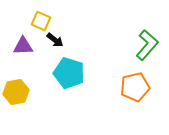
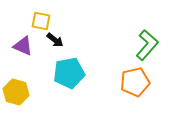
yellow square: rotated 12 degrees counterclockwise
purple triangle: rotated 25 degrees clockwise
cyan pentagon: rotated 28 degrees counterclockwise
orange pentagon: moved 5 px up
yellow hexagon: rotated 25 degrees clockwise
